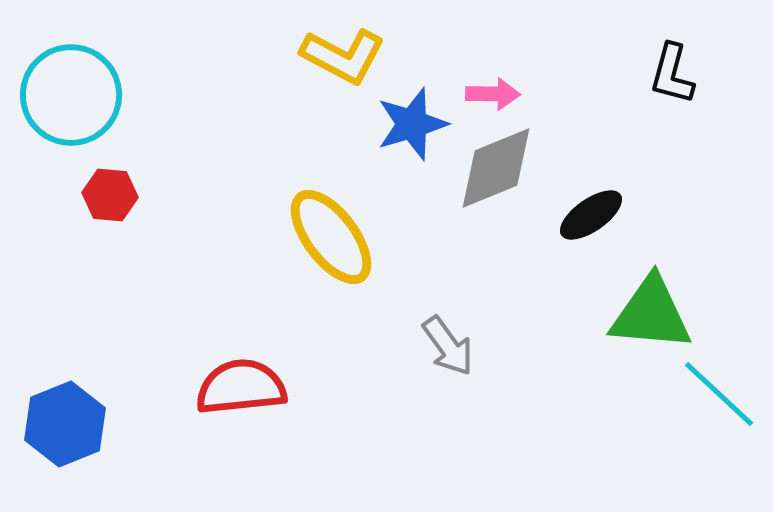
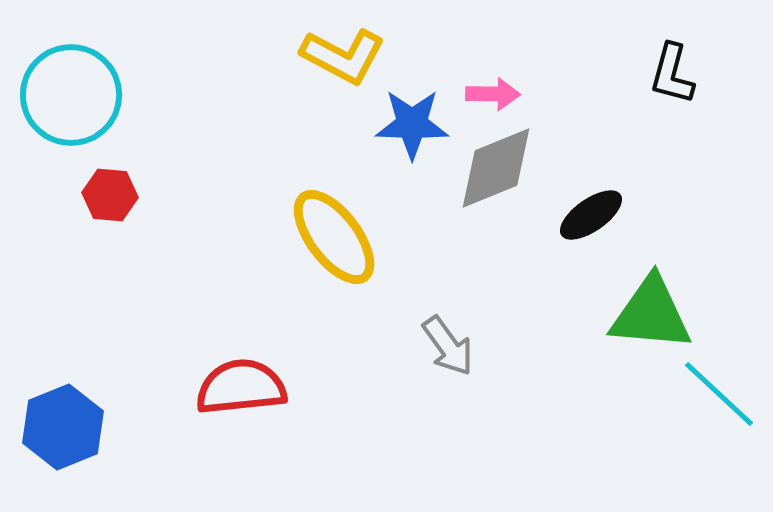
blue star: rotated 18 degrees clockwise
yellow ellipse: moved 3 px right
blue hexagon: moved 2 px left, 3 px down
